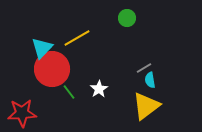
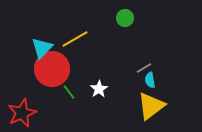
green circle: moved 2 px left
yellow line: moved 2 px left, 1 px down
yellow triangle: moved 5 px right
red star: rotated 20 degrees counterclockwise
